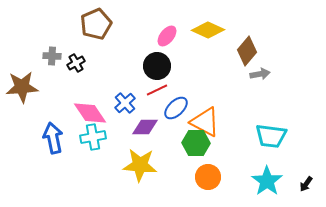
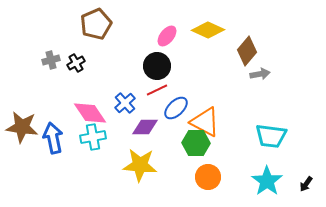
gray cross: moved 1 px left, 4 px down; rotated 18 degrees counterclockwise
brown star: moved 40 px down; rotated 12 degrees clockwise
